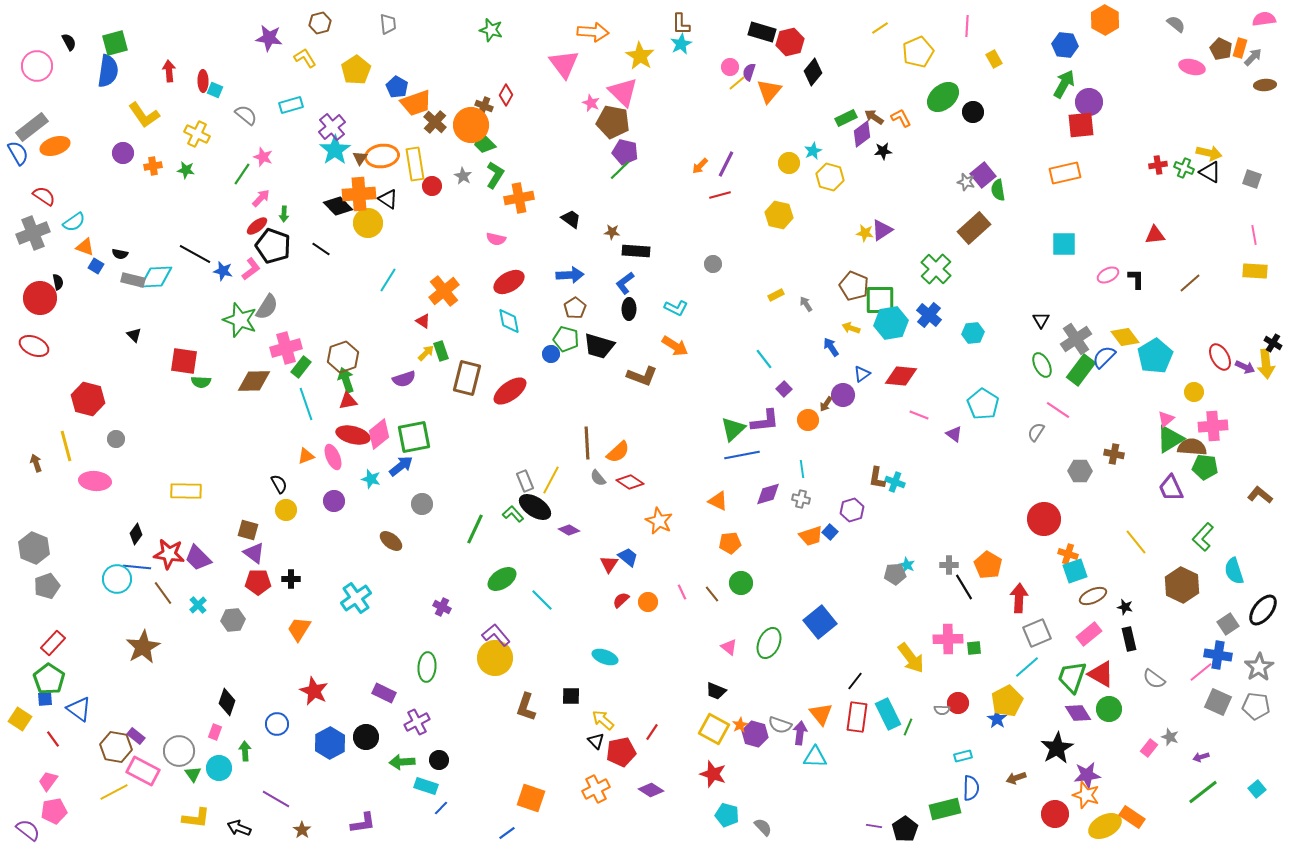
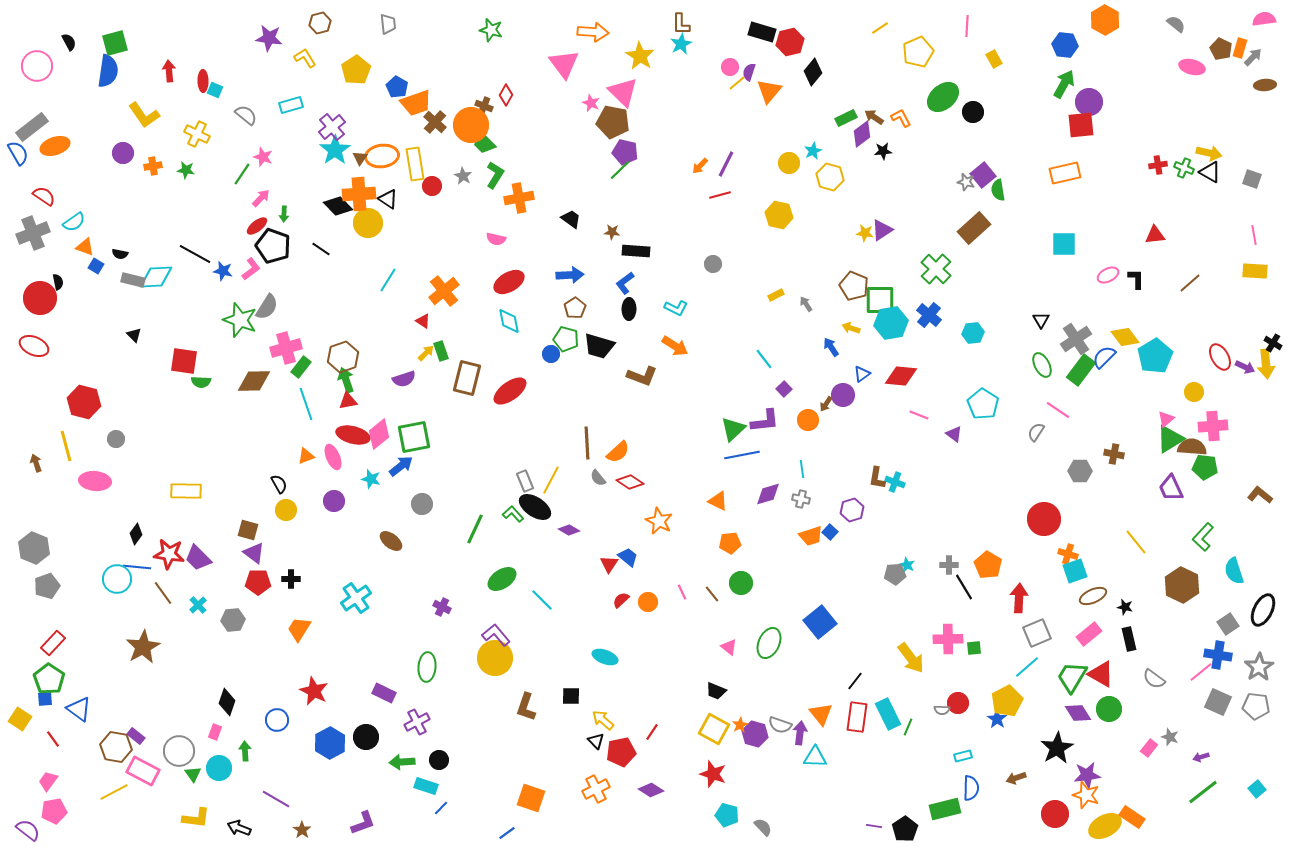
red hexagon at (88, 399): moved 4 px left, 3 px down
black ellipse at (1263, 610): rotated 12 degrees counterclockwise
green trapezoid at (1072, 677): rotated 12 degrees clockwise
blue circle at (277, 724): moved 4 px up
purple L-shape at (363, 823): rotated 12 degrees counterclockwise
